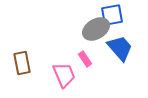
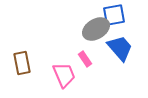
blue square: moved 2 px right
